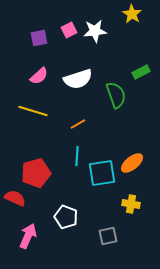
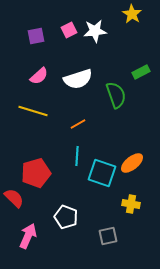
purple square: moved 3 px left, 2 px up
cyan square: rotated 28 degrees clockwise
red semicircle: moved 1 px left; rotated 20 degrees clockwise
